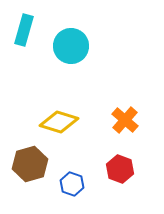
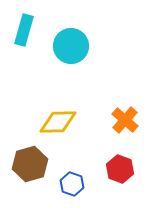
yellow diamond: moved 1 px left; rotated 18 degrees counterclockwise
